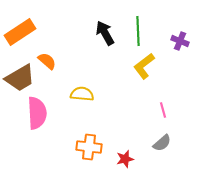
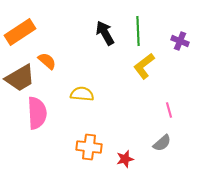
pink line: moved 6 px right
